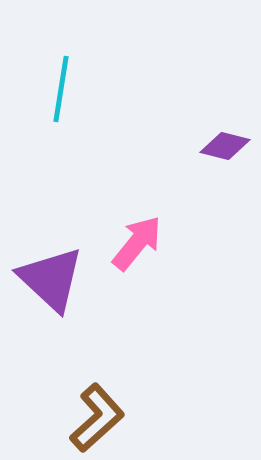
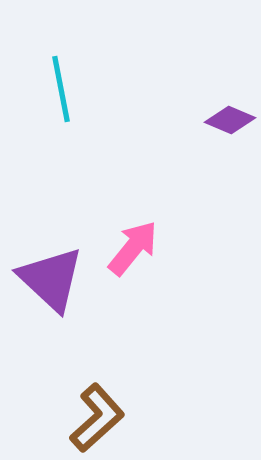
cyan line: rotated 20 degrees counterclockwise
purple diamond: moved 5 px right, 26 px up; rotated 9 degrees clockwise
pink arrow: moved 4 px left, 5 px down
